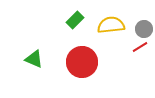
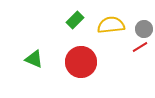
red circle: moved 1 px left
